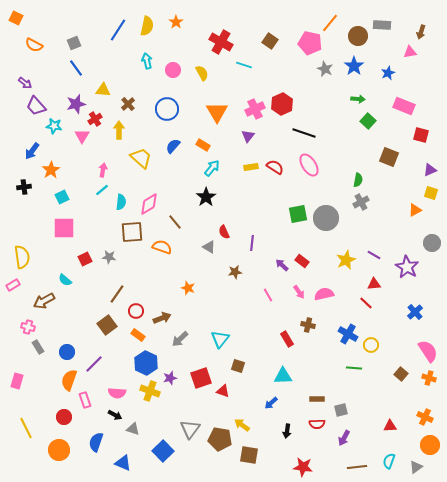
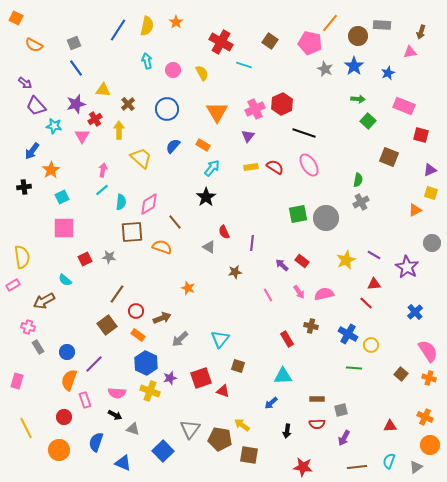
brown cross at (308, 325): moved 3 px right, 1 px down
